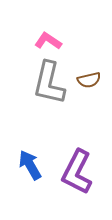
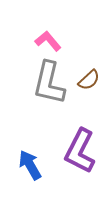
pink L-shape: rotated 16 degrees clockwise
brown semicircle: rotated 30 degrees counterclockwise
purple L-shape: moved 3 px right, 21 px up
